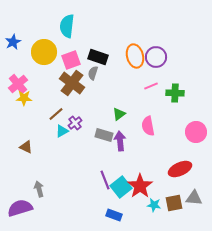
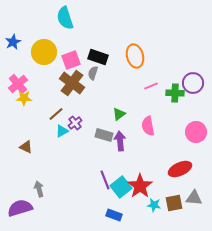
cyan semicircle: moved 2 px left, 8 px up; rotated 25 degrees counterclockwise
purple circle: moved 37 px right, 26 px down
